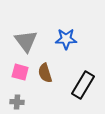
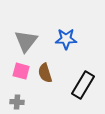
gray triangle: rotated 15 degrees clockwise
pink square: moved 1 px right, 1 px up
